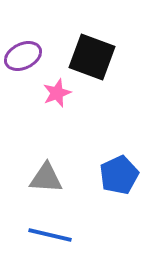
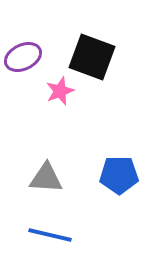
purple ellipse: moved 1 px down
pink star: moved 3 px right, 2 px up
blue pentagon: rotated 24 degrees clockwise
